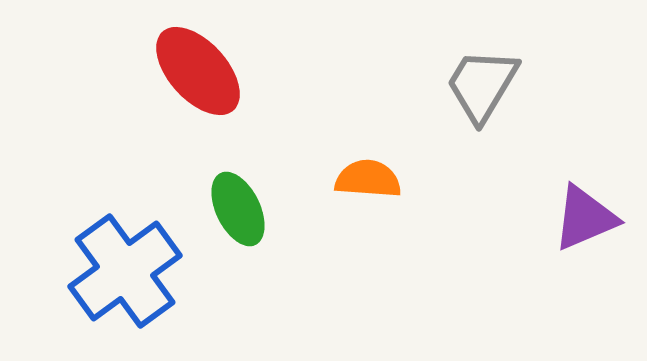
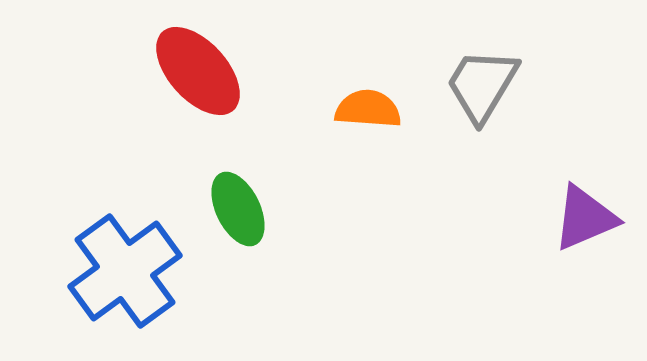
orange semicircle: moved 70 px up
